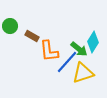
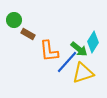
green circle: moved 4 px right, 6 px up
brown rectangle: moved 4 px left, 2 px up
